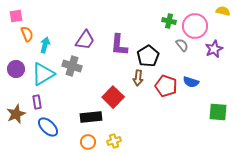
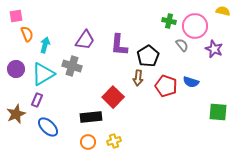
purple star: rotated 24 degrees counterclockwise
purple rectangle: moved 2 px up; rotated 32 degrees clockwise
